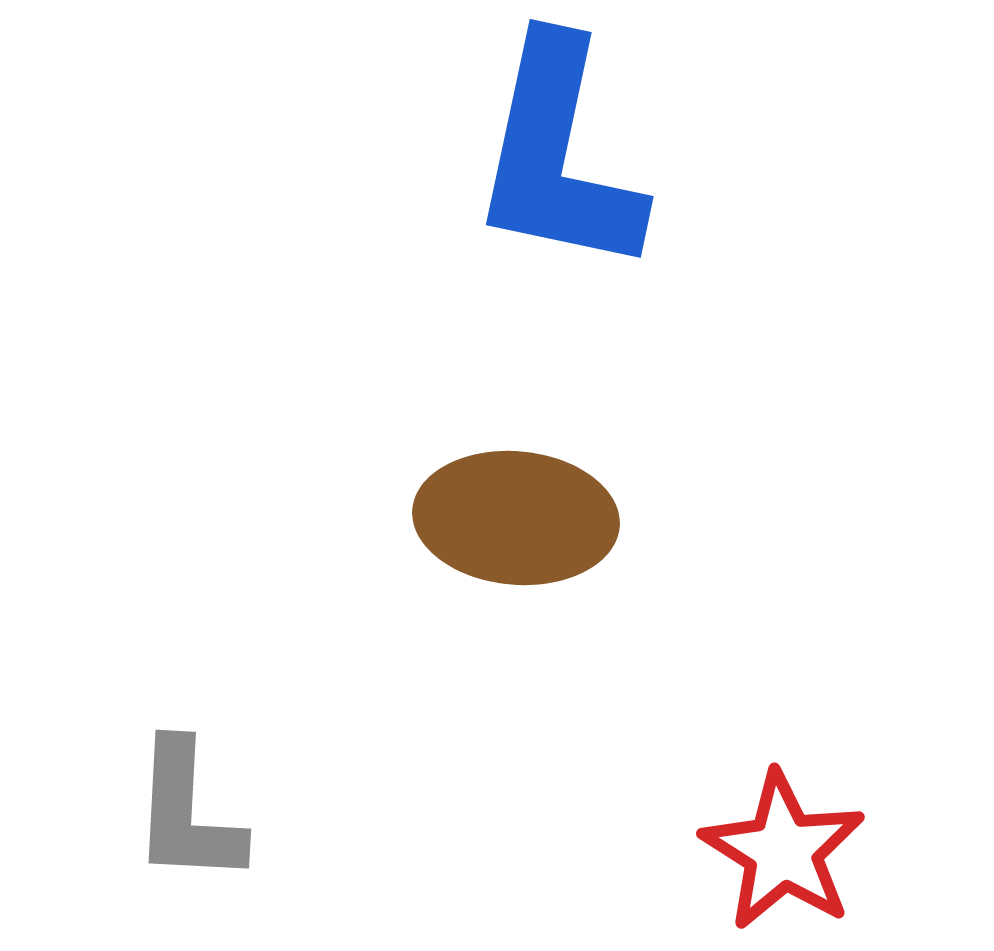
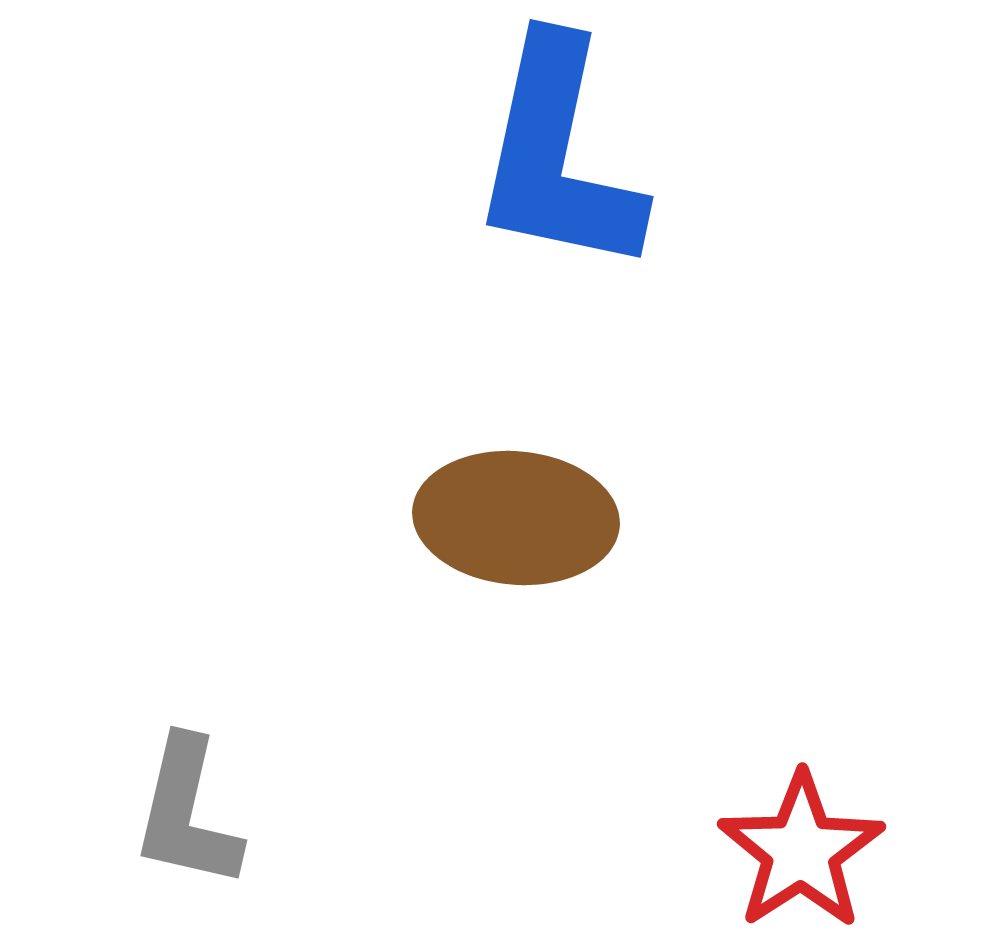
gray L-shape: rotated 10 degrees clockwise
red star: moved 18 px right; rotated 7 degrees clockwise
